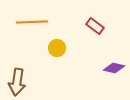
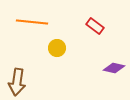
orange line: rotated 8 degrees clockwise
